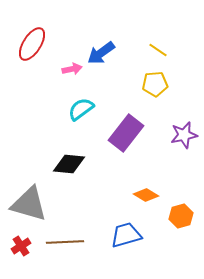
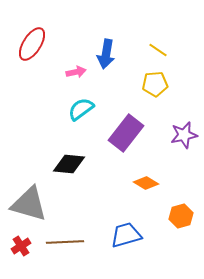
blue arrow: moved 5 px right, 1 px down; rotated 44 degrees counterclockwise
pink arrow: moved 4 px right, 3 px down
orange diamond: moved 12 px up
